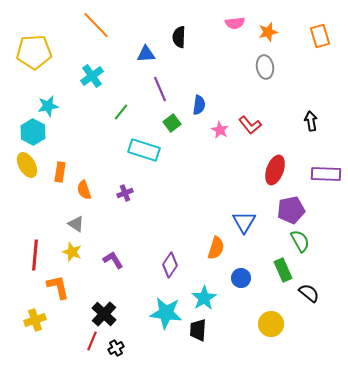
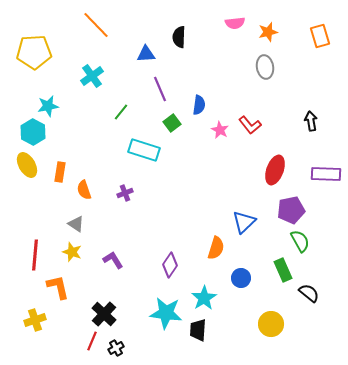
blue triangle at (244, 222): rotated 15 degrees clockwise
